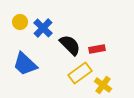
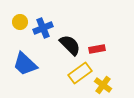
blue cross: rotated 24 degrees clockwise
